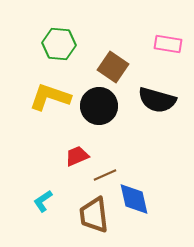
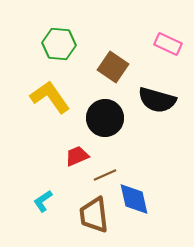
pink rectangle: rotated 16 degrees clockwise
yellow L-shape: rotated 36 degrees clockwise
black circle: moved 6 px right, 12 px down
